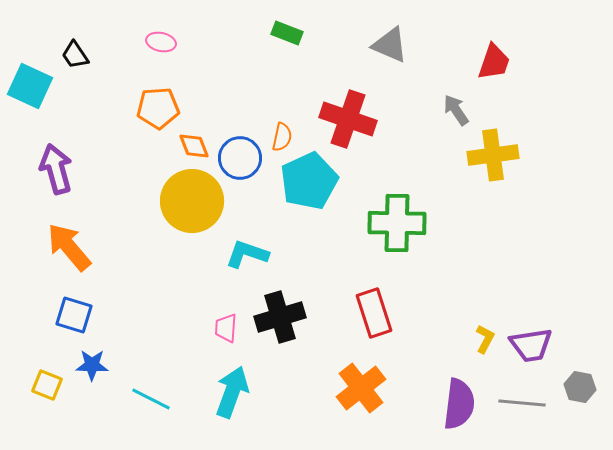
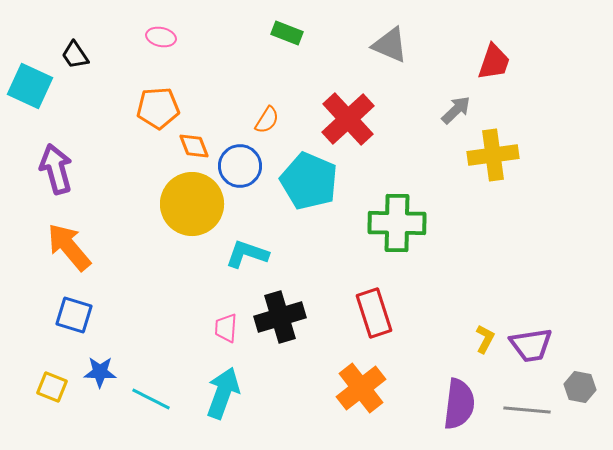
pink ellipse: moved 5 px up
gray arrow: rotated 80 degrees clockwise
red cross: rotated 28 degrees clockwise
orange semicircle: moved 15 px left, 17 px up; rotated 20 degrees clockwise
blue circle: moved 8 px down
cyan pentagon: rotated 24 degrees counterclockwise
yellow circle: moved 3 px down
blue star: moved 8 px right, 7 px down
yellow square: moved 5 px right, 2 px down
cyan arrow: moved 9 px left, 1 px down
gray line: moved 5 px right, 7 px down
